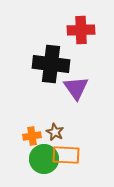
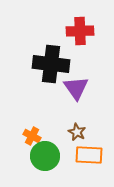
red cross: moved 1 px left, 1 px down
brown star: moved 22 px right
orange cross: rotated 36 degrees clockwise
orange rectangle: moved 23 px right
green circle: moved 1 px right, 3 px up
